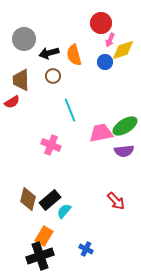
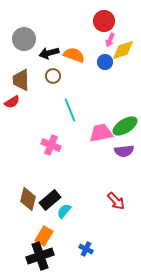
red circle: moved 3 px right, 2 px up
orange semicircle: rotated 125 degrees clockwise
